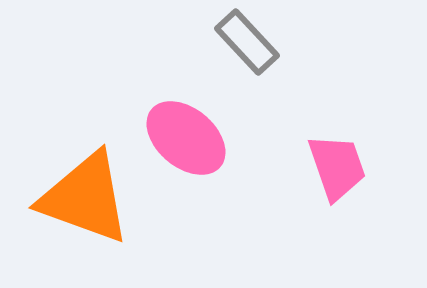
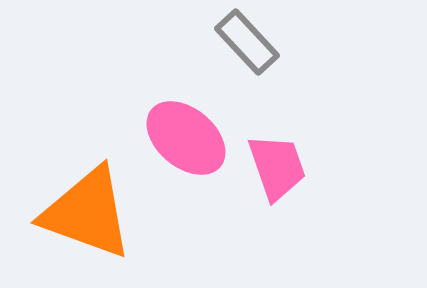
pink trapezoid: moved 60 px left
orange triangle: moved 2 px right, 15 px down
